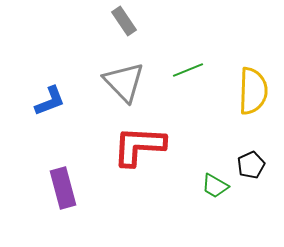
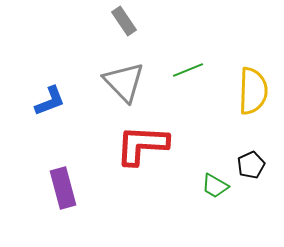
red L-shape: moved 3 px right, 1 px up
